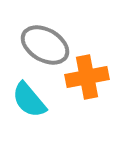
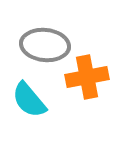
gray ellipse: rotated 24 degrees counterclockwise
